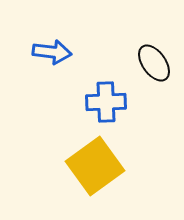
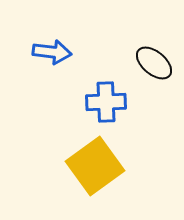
black ellipse: rotated 15 degrees counterclockwise
